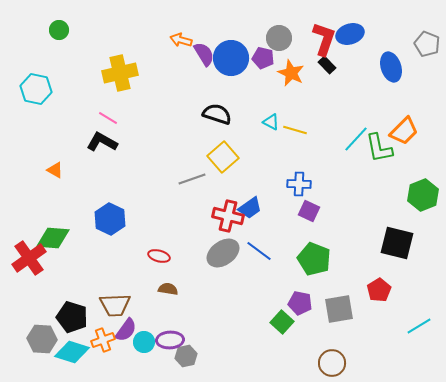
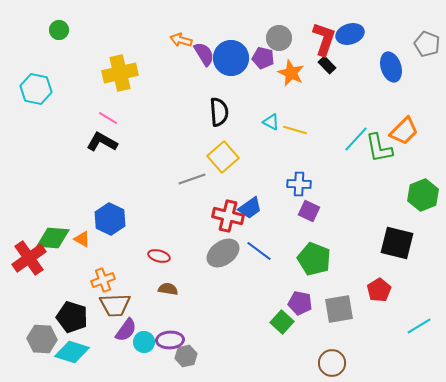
black semicircle at (217, 114): moved 2 px right, 2 px up; rotated 68 degrees clockwise
orange triangle at (55, 170): moved 27 px right, 69 px down
orange cross at (103, 340): moved 60 px up
